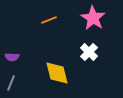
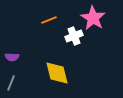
white cross: moved 15 px left, 16 px up; rotated 24 degrees clockwise
